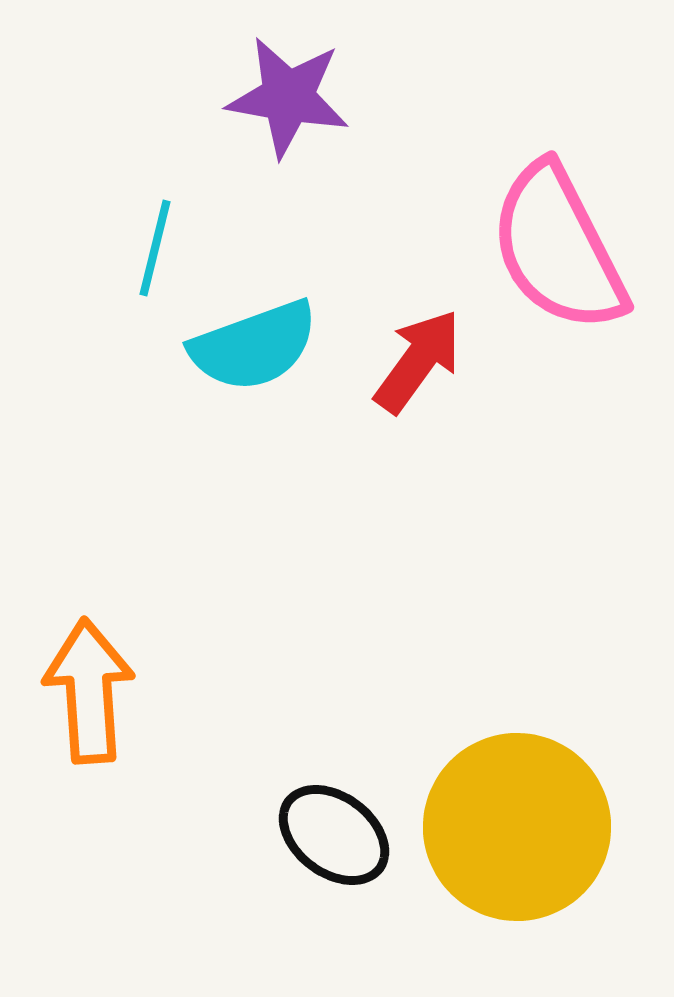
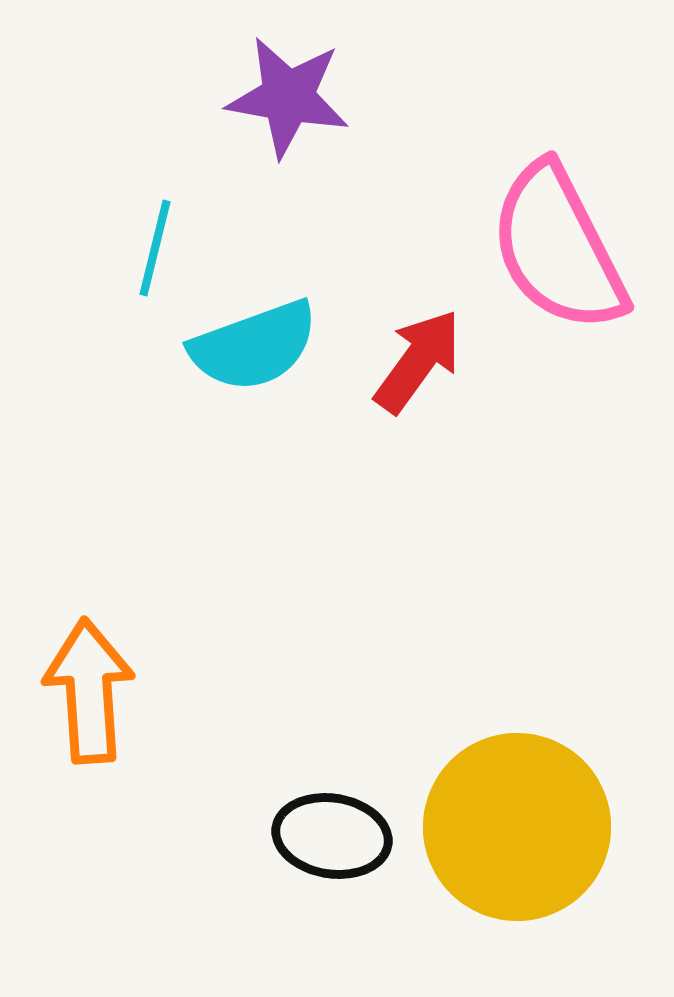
black ellipse: moved 2 px left, 1 px down; rotated 28 degrees counterclockwise
